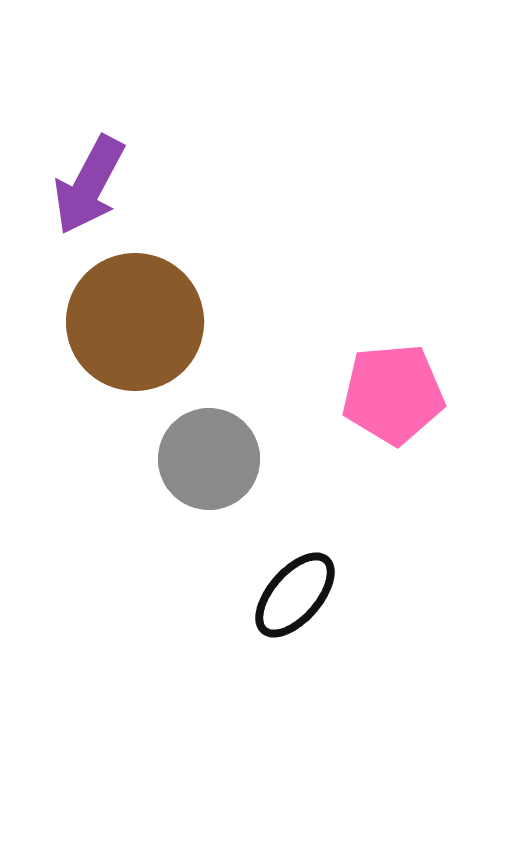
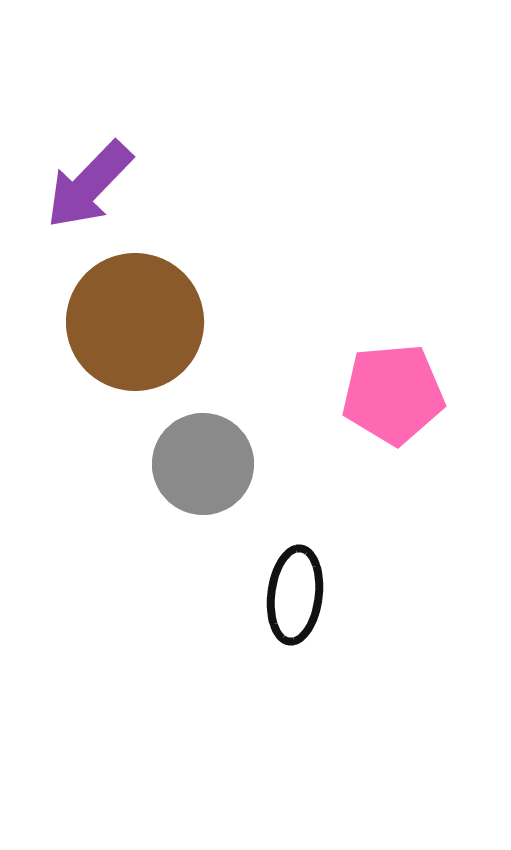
purple arrow: rotated 16 degrees clockwise
gray circle: moved 6 px left, 5 px down
black ellipse: rotated 34 degrees counterclockwise
